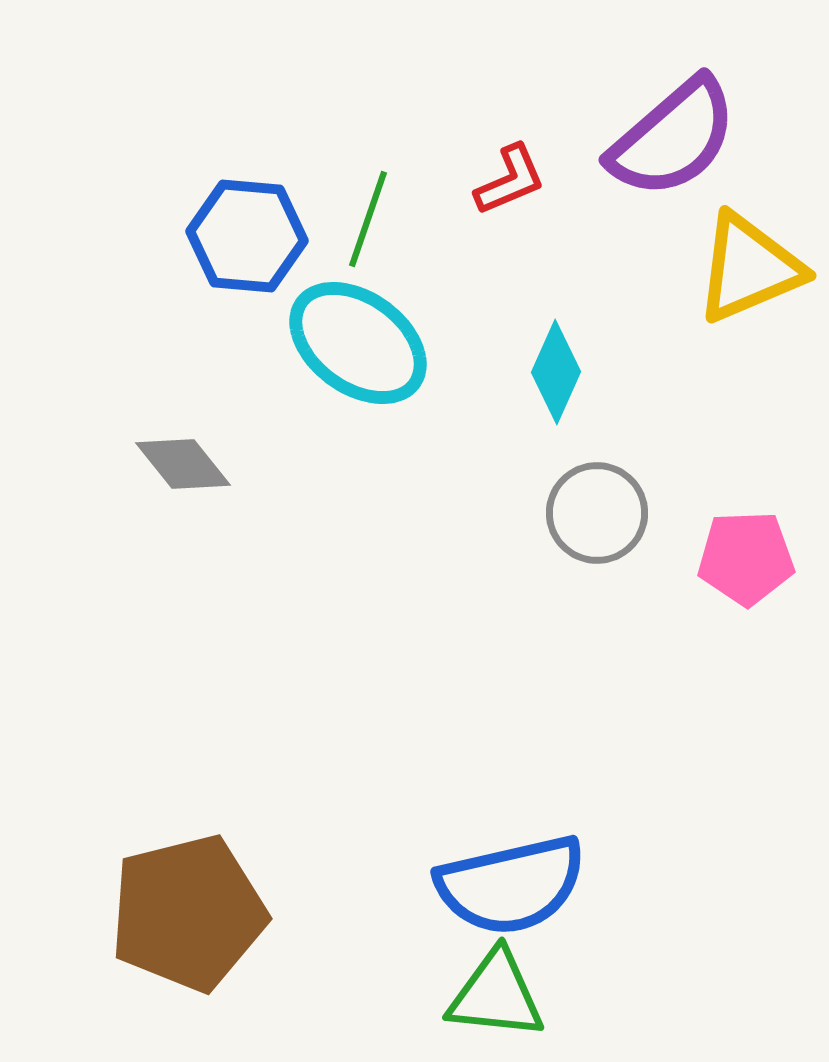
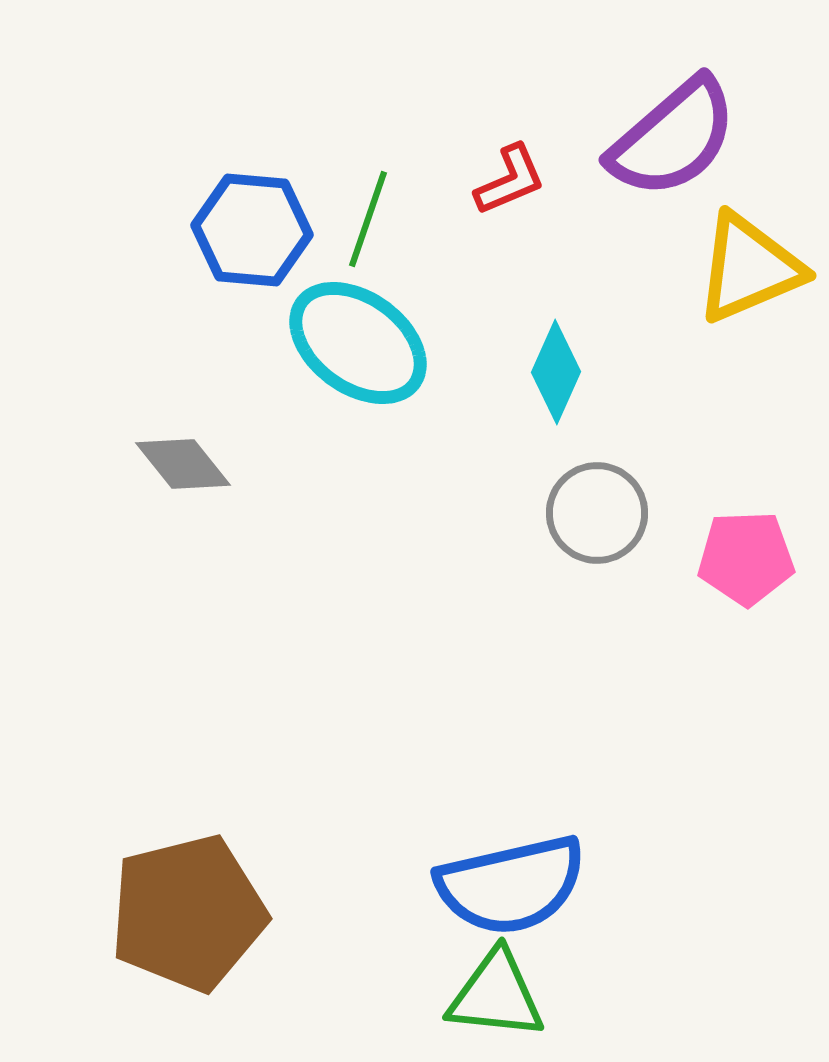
blue hexagon: moved 5 px right, 6 px up
